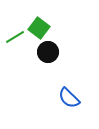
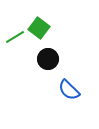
black circle: moved 7 px down
blue semicircle: moved 8 px up
